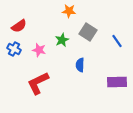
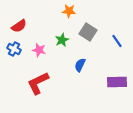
blue semicircle: rotated 24 degrees clockwise
